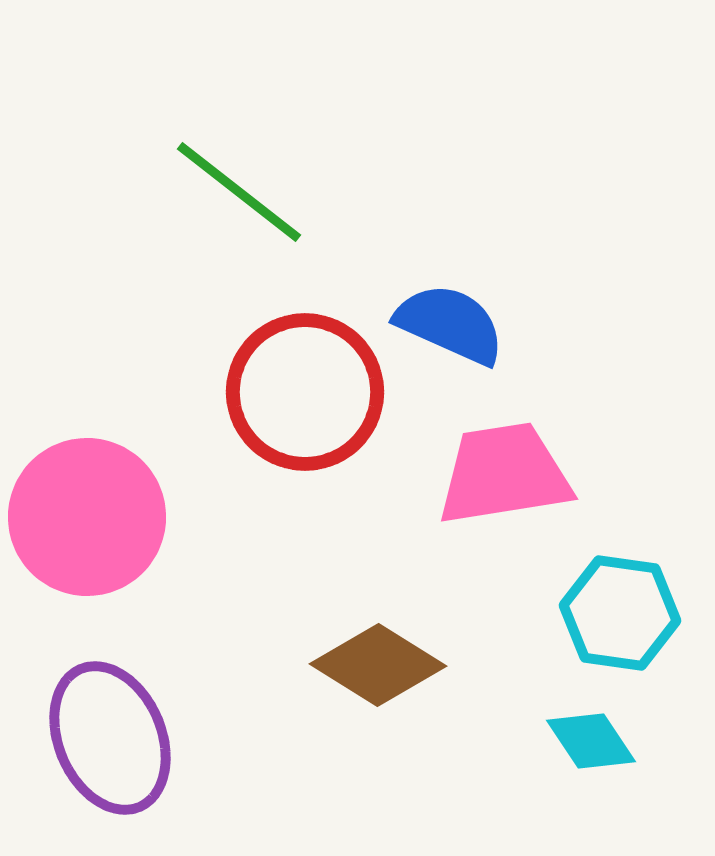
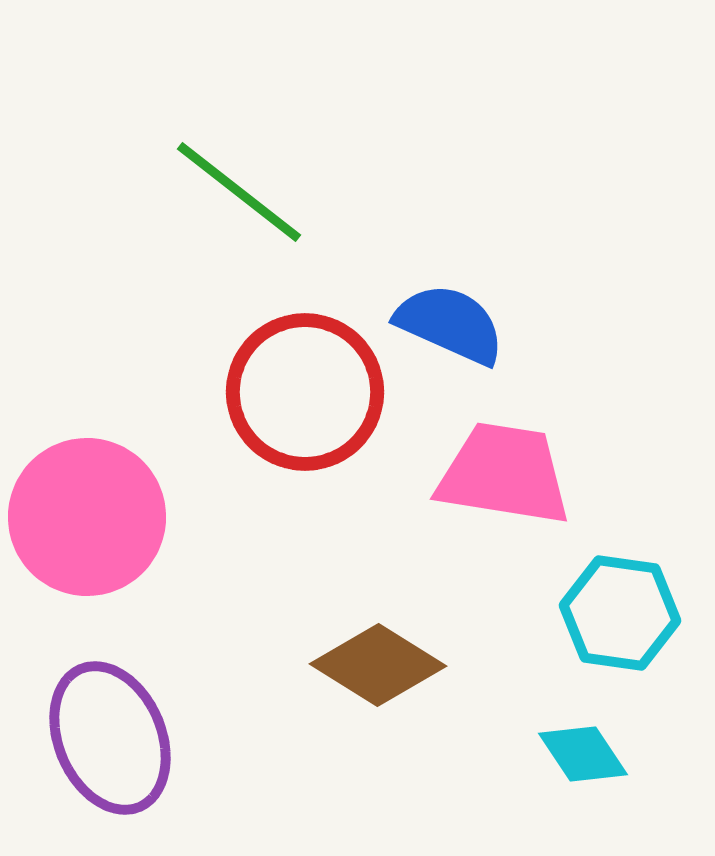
pink trapezoid: rotated 18 degrees clockwise
cyan diamond: moved 8 px left, 13 px down
